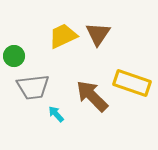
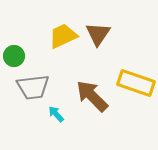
yellow rectangle: moved 4 px right
